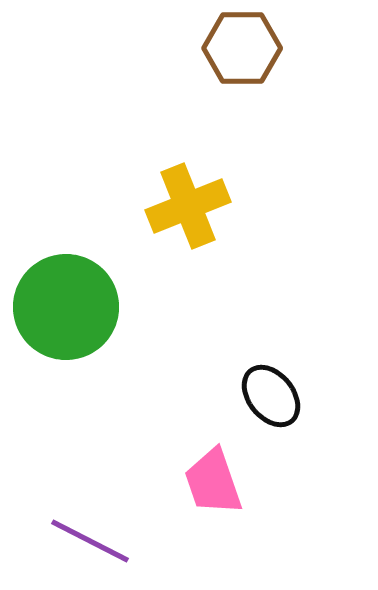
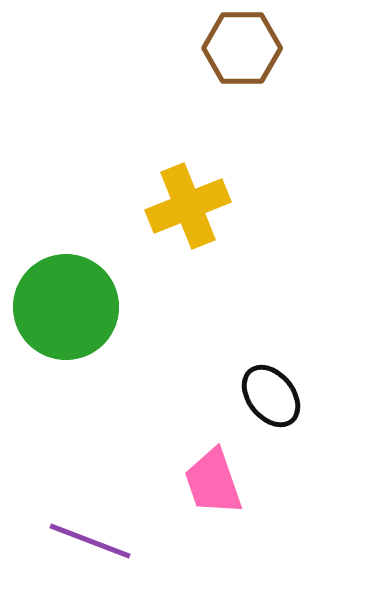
purple line: rotated 6 degrees counterclockwise
